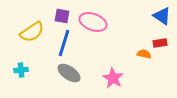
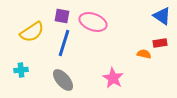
gray ellipse: moved 6 px left, 7 px down; rotated 15 degrees clockwise
